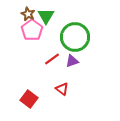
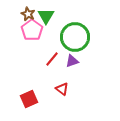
red line: rotated 14 degrees counterclockwise
red square: rotated 30 degrees clockwise
